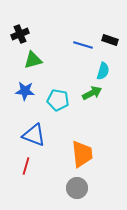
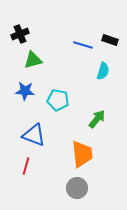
green arrow: moved 5 px right, 26 px down; rotated 24 degrees counterclockwise
